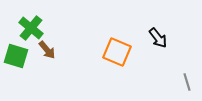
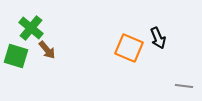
black arrow: rotated 15 degrees clockwise
orange square: moved 12 px right, 4 px up
gray line: moved 3 px left, 4 px down; rotated 66 degrees counterclockwise
